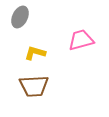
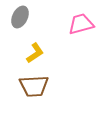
pink trapezoid: moved 16 px up
yellow L-shape: rotated 130 degrees clockwise
